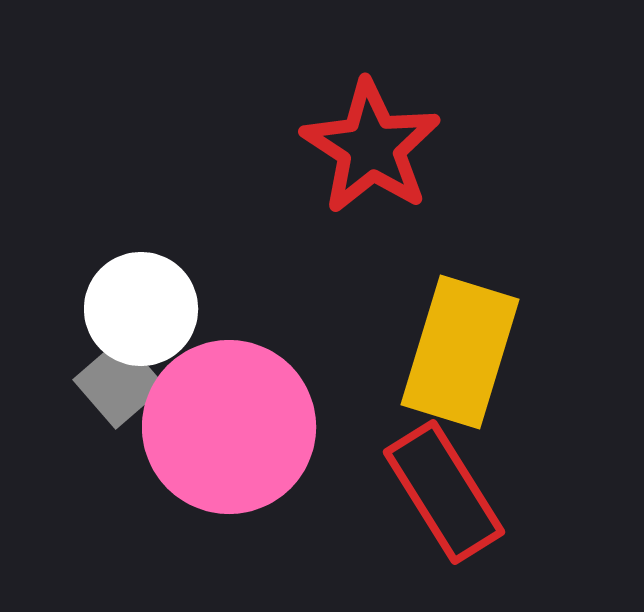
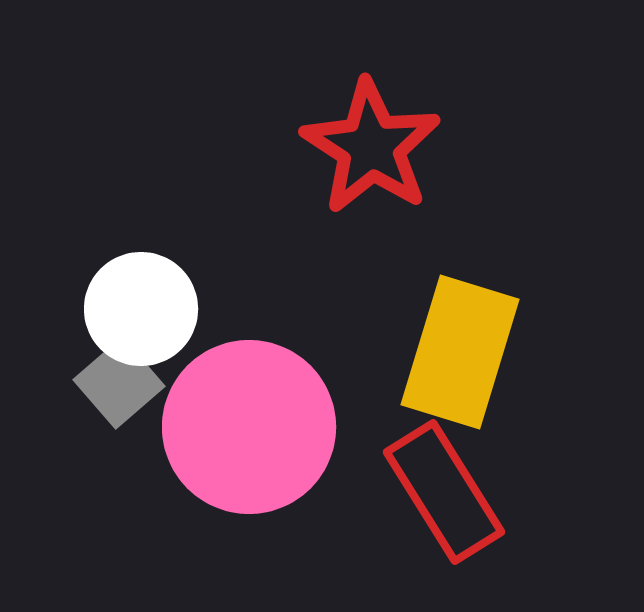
pink circle: moved 20 px right
